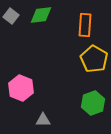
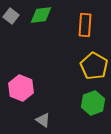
yellow pentagon: moved 7 px down
gray triangle: rotated 35 degrees clockwise
